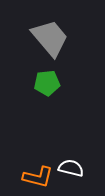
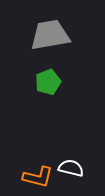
gray trapezoid: moved 3 px up; rotated 60 degrees counterclockwise
green pentagon: moved 1 px right, 1 px up; rotated 15 degrees counterclockwise
